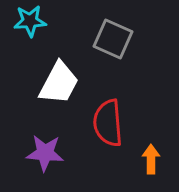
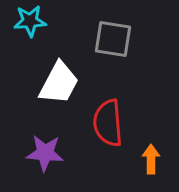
gray square: rotated 15 degrees counterclockwise
